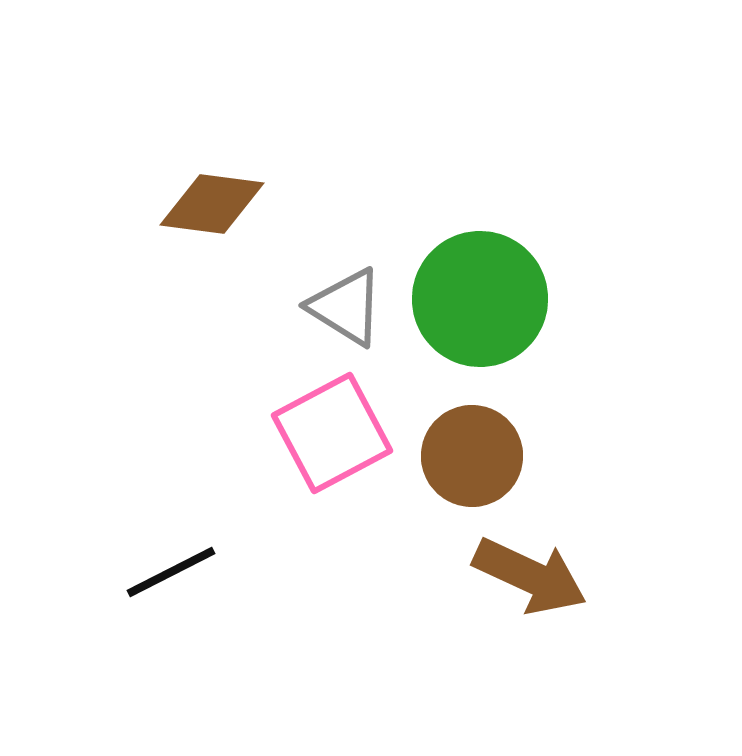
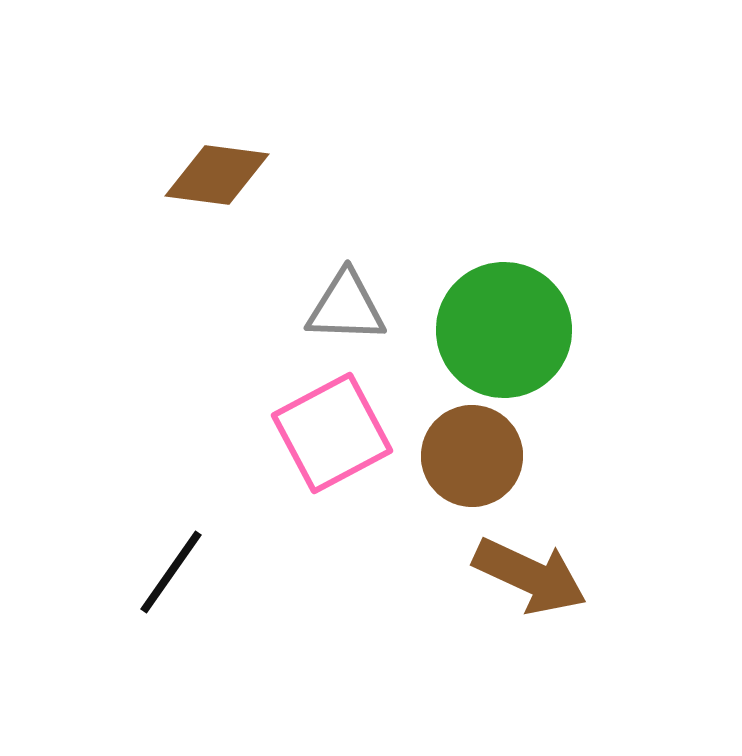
brown diamond: moved 5 px right, 29 px up
green circle: moved 24 px right, 31 px down
gray triangle: rotated 30 degrees counterclockwise
black line: rotated 28 degrees counterclockwise
